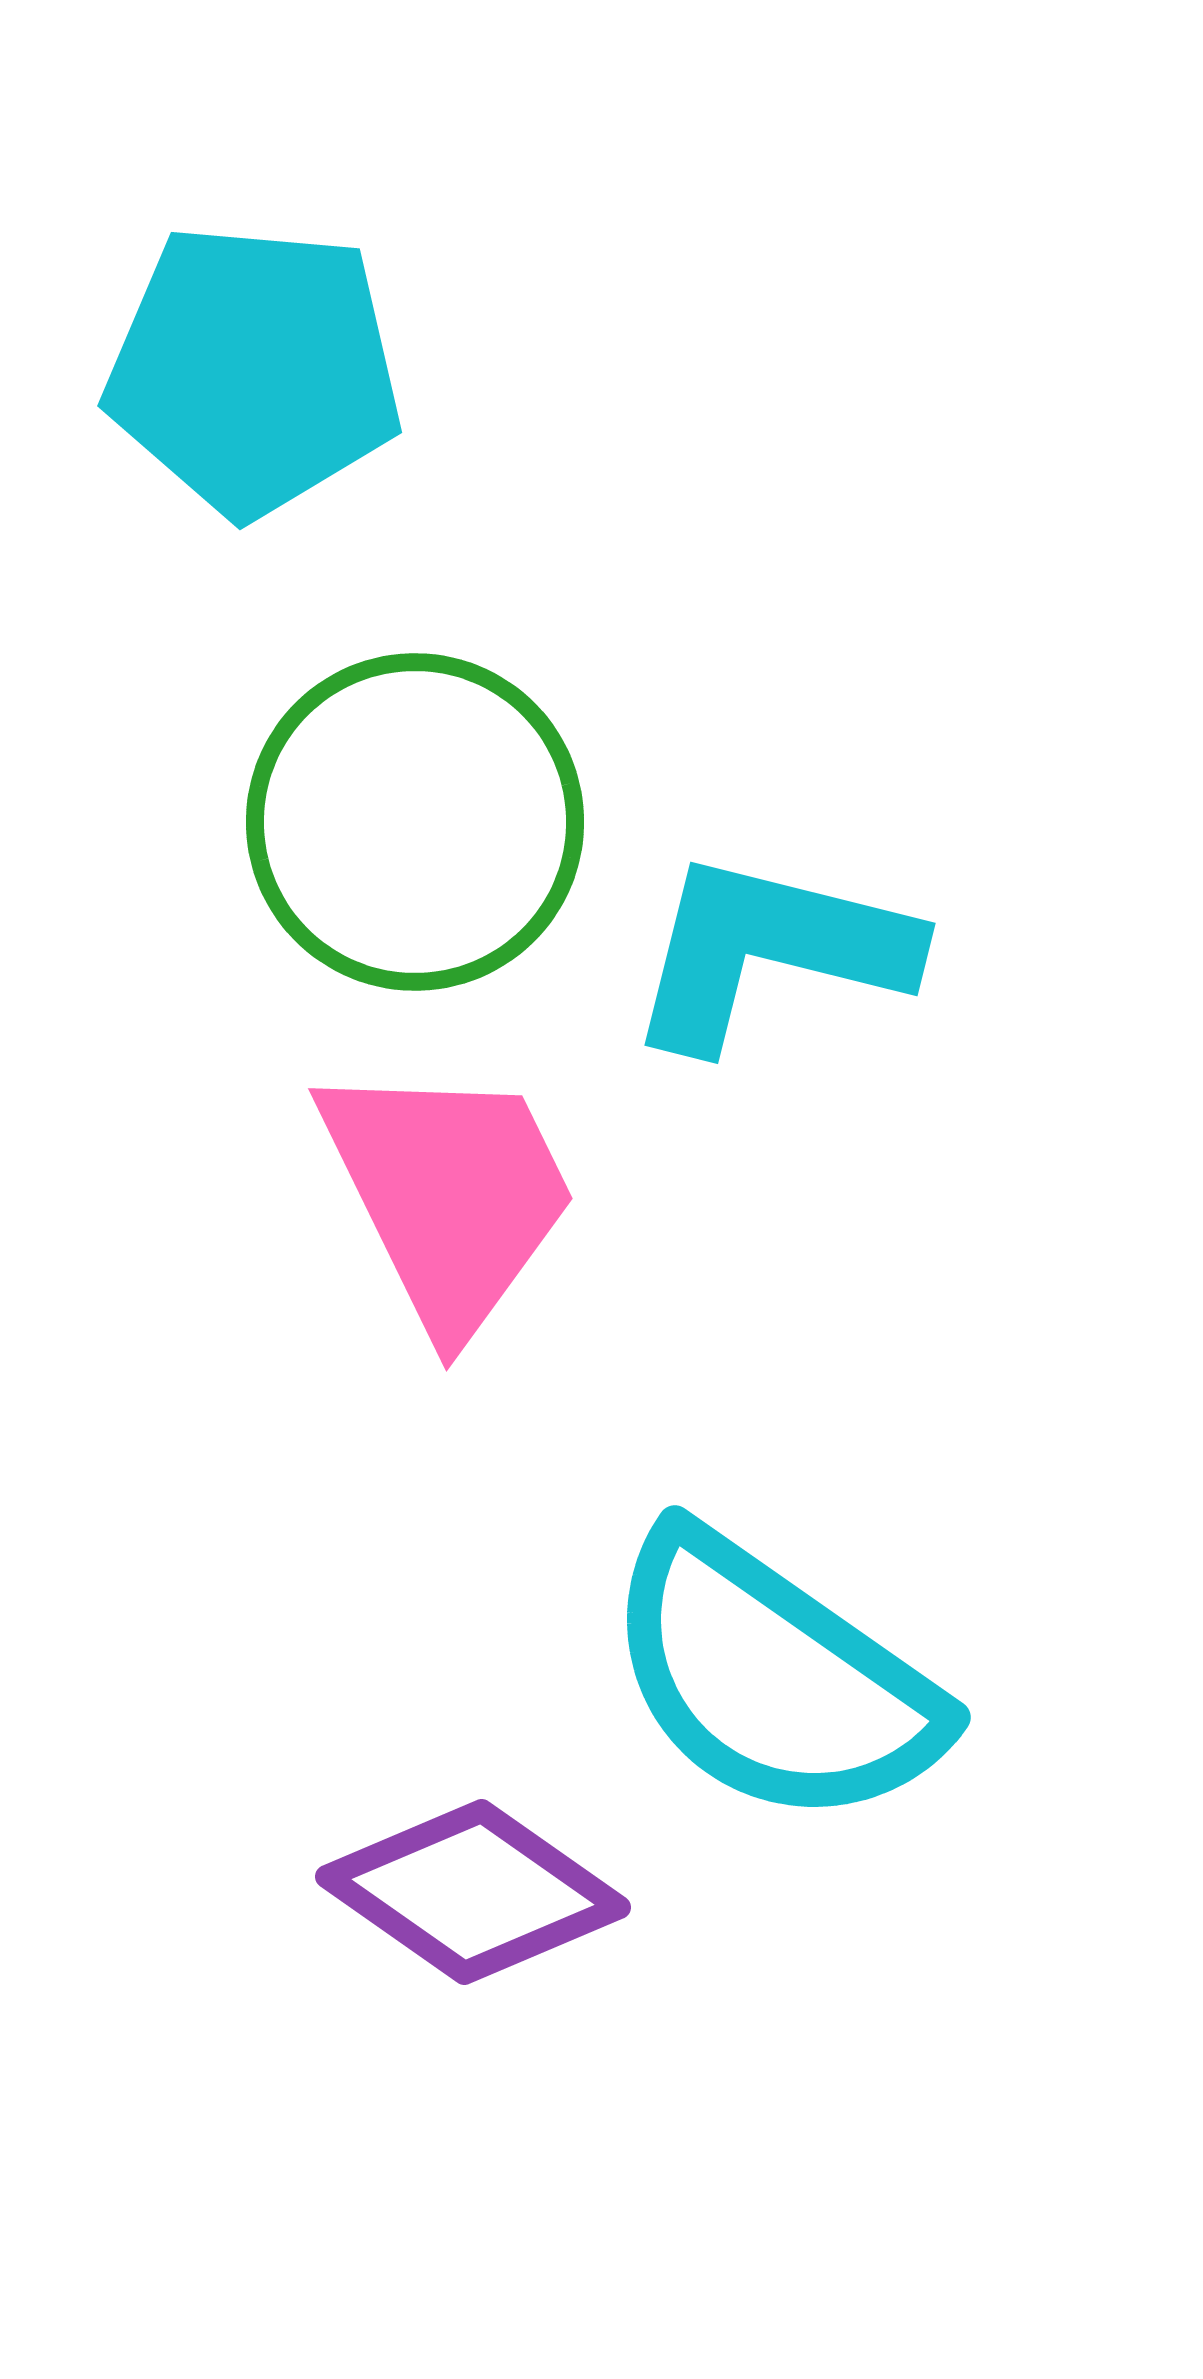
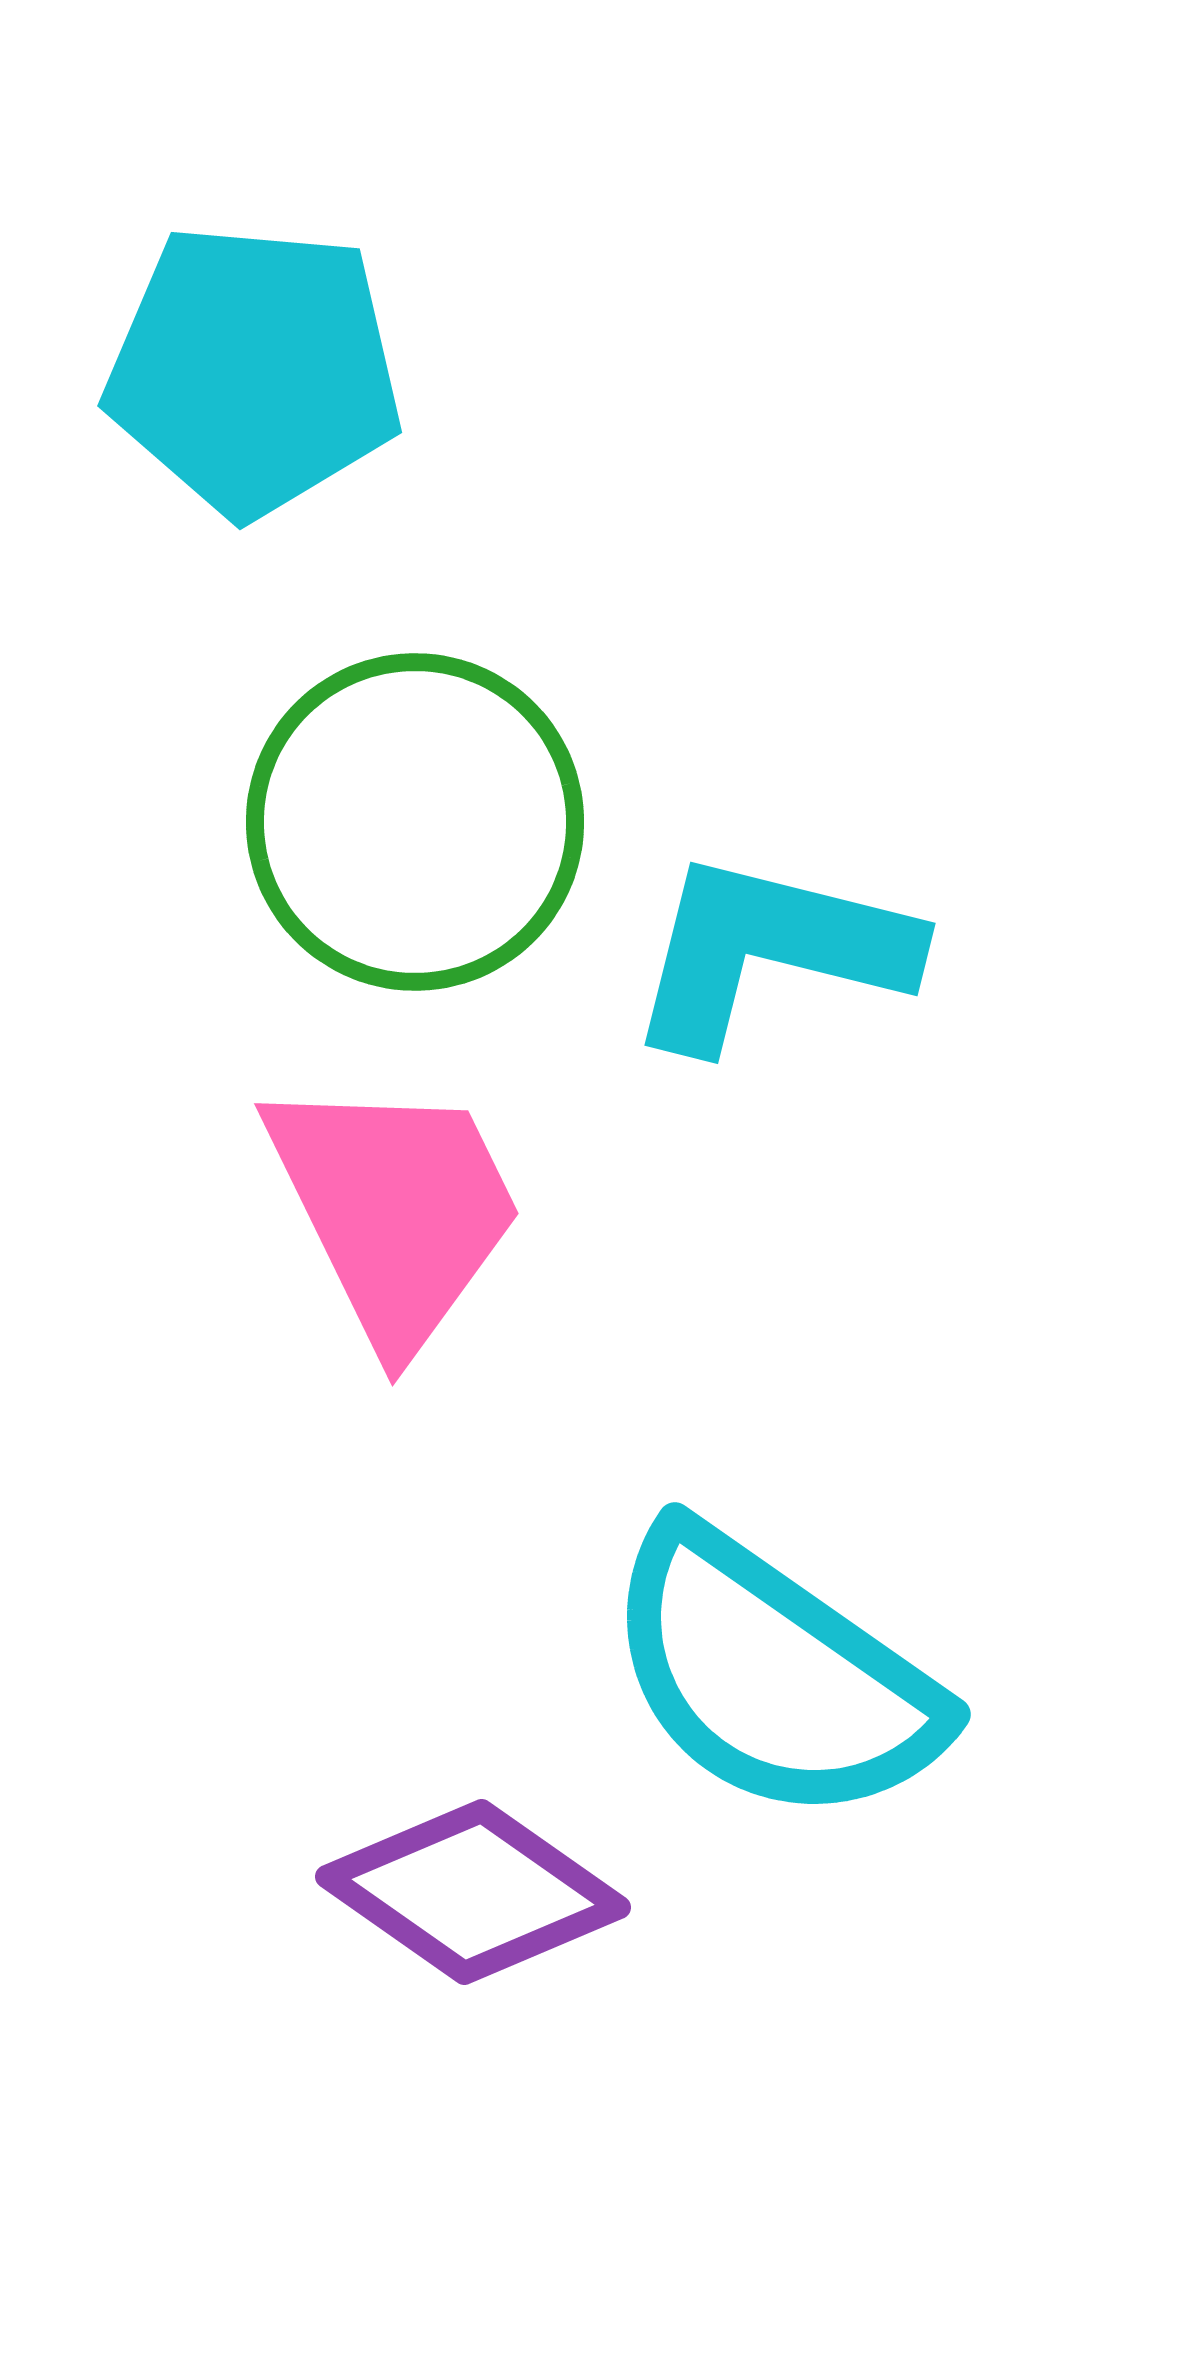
pink trapezoid: moved 54 px left, 15 px down
cyan semicircle: moved 3 px up
